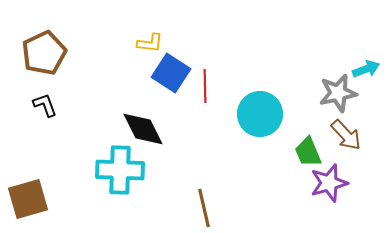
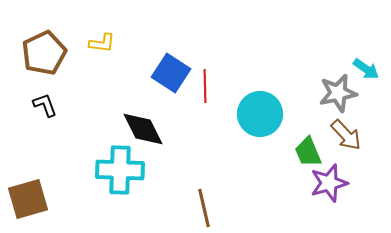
yellow L-shape: moved 48 px left
cyan arrow: rotated 56 degrees clockwise
